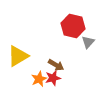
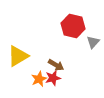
gray triangle: moved 5 px right
